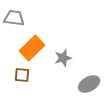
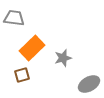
brown square: rotated 21 degrees counterclockwise
